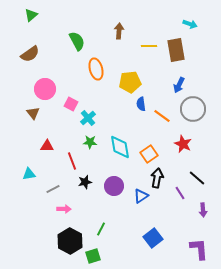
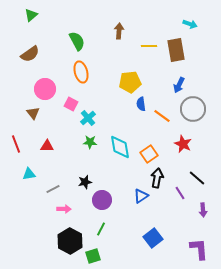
orange ellipse: moved 15 px left, 3 px down
red line: moved 56 px left, 17 px up
purple circle: moved 12 px left, 14 px down
